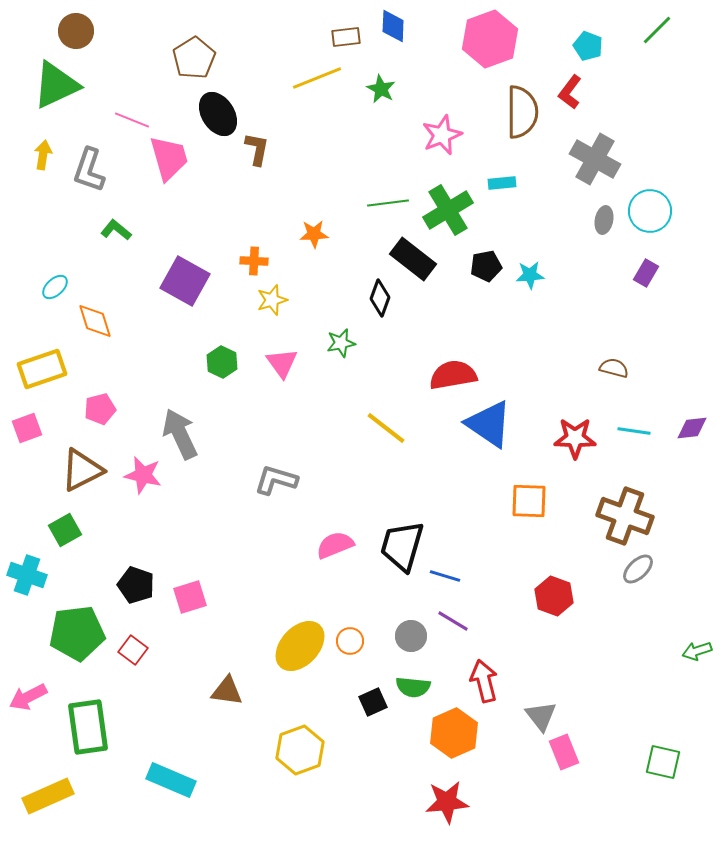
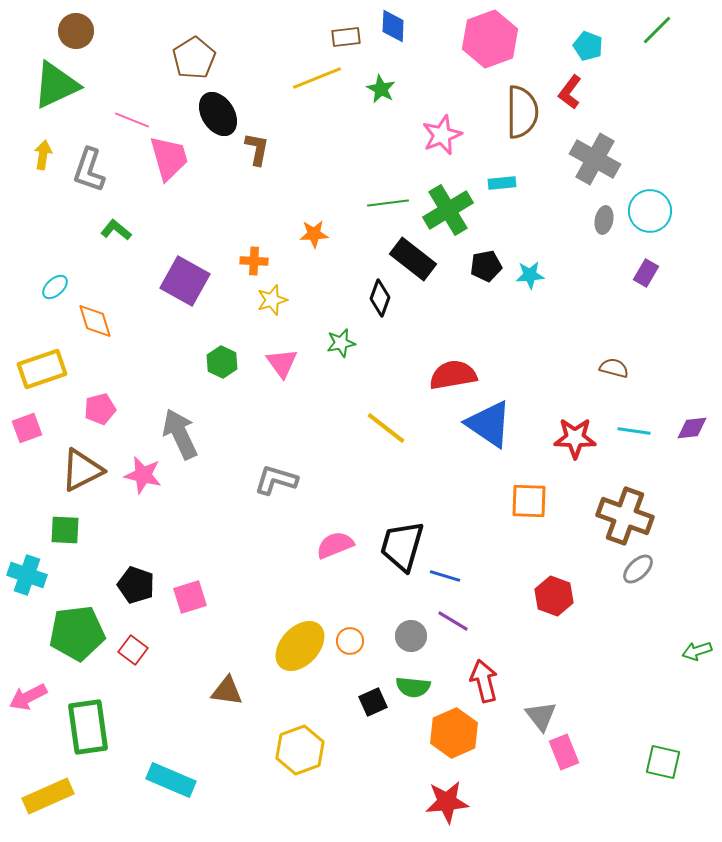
green square at (65, 530): rotated 32 degrees clockwise
